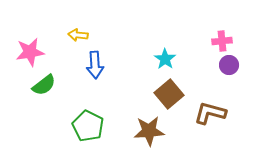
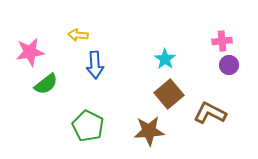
green semicircle: moved 2 px right, 1 px up
brown L-shape: rotated 12 degrees clockwise
